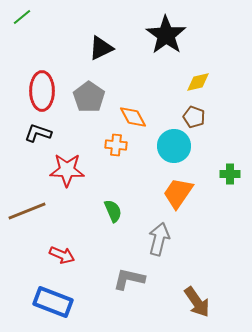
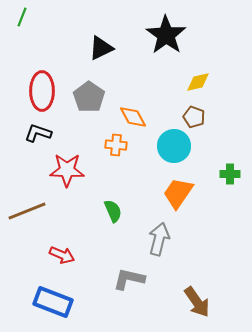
green line: rotated 30 degrees counterclockwise
